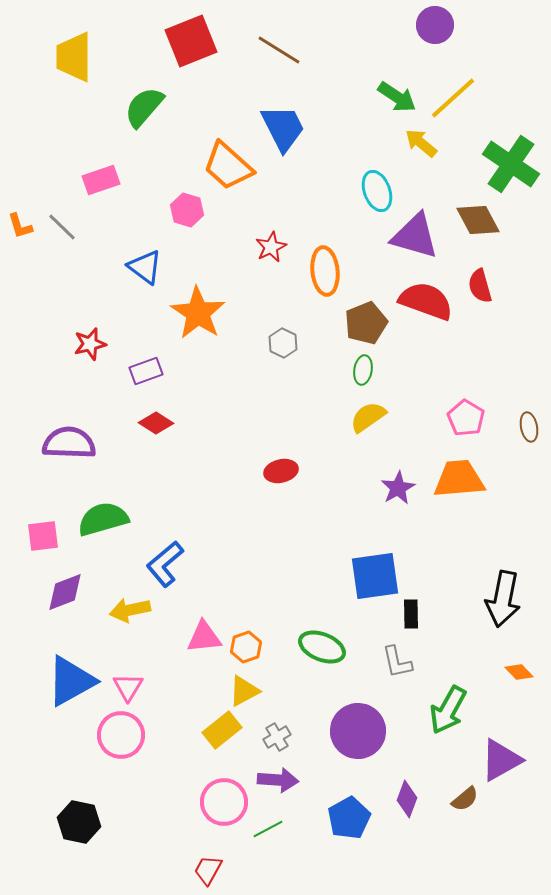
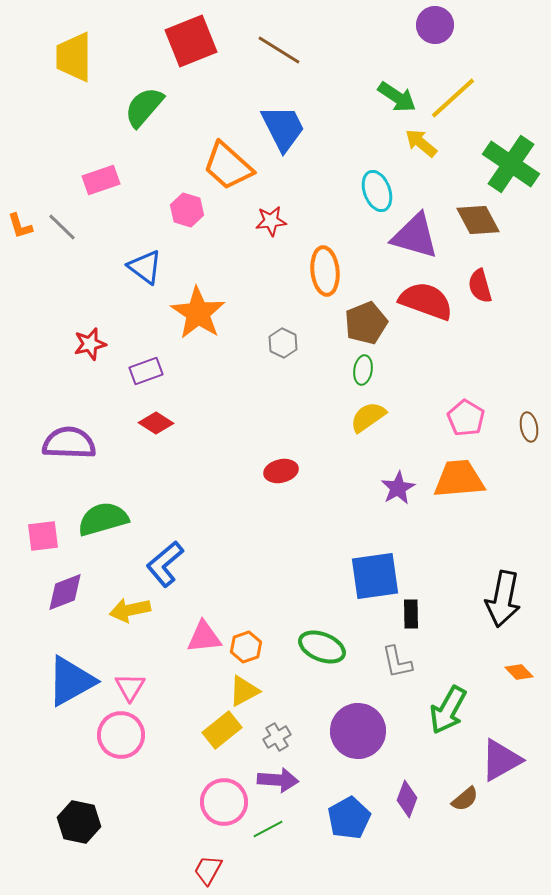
red star at (271, 247): moved 26 px up; rotated 20 degrees clockwise
pink triangle at (128, 687): moved 2 px right
